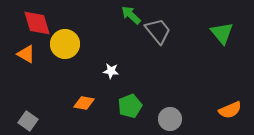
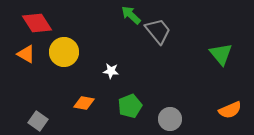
red diamond: rotated 16 degrees counterclockwise
green triangle: moved 1 px left, 21 px down
yellow circle: moved 1 px left, 8 px down
gray square: moved 10 px right
